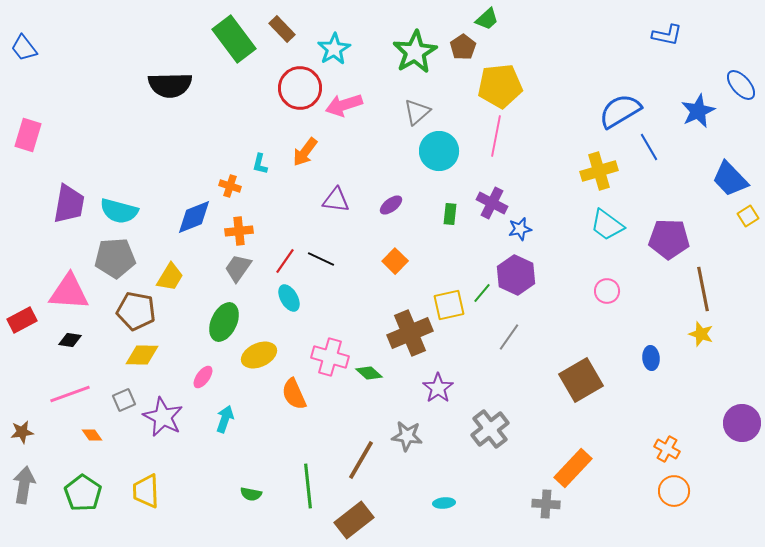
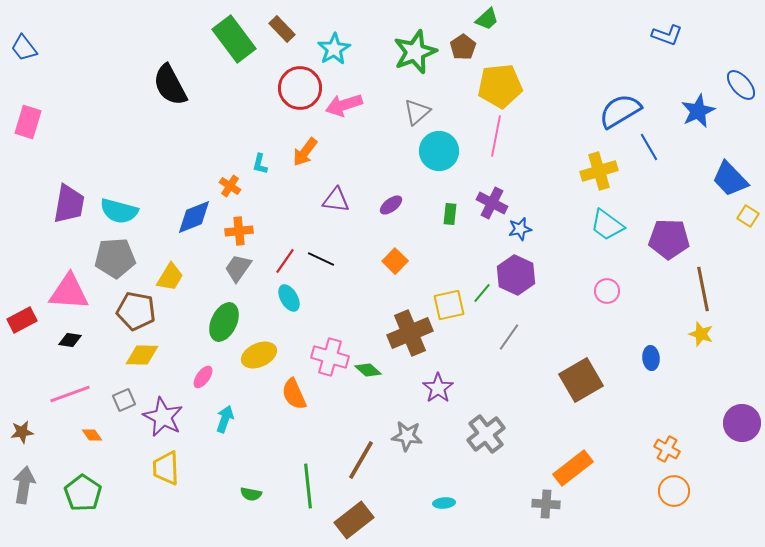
blue L-shape at (667, 35): rotated 8 degrees clockwise
green star at (415, 52): rotated 9 degrees clockwise
black semicircle at (170, 85): rotated 63 degrees clockwise
pink rectangle at (28, 135): moved 13 px up
orange cross at (230, 186): rotated 15 degrees clockwise
yellow square at (748, 216): rotated 25 degrees counterclockwise
green diamond at (369, 373): moved 1 px left, 3 px up
gray cross at (490, 429): moved 4 px left, 5 px down
orange rectangle at (573, 468): rotated 9 degrees clockwise
yellow trapezoid at (146, 491): moved 20 px right, 23 px up
